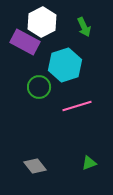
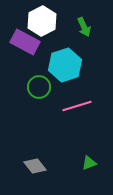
white hexagon: moved 1 px up
